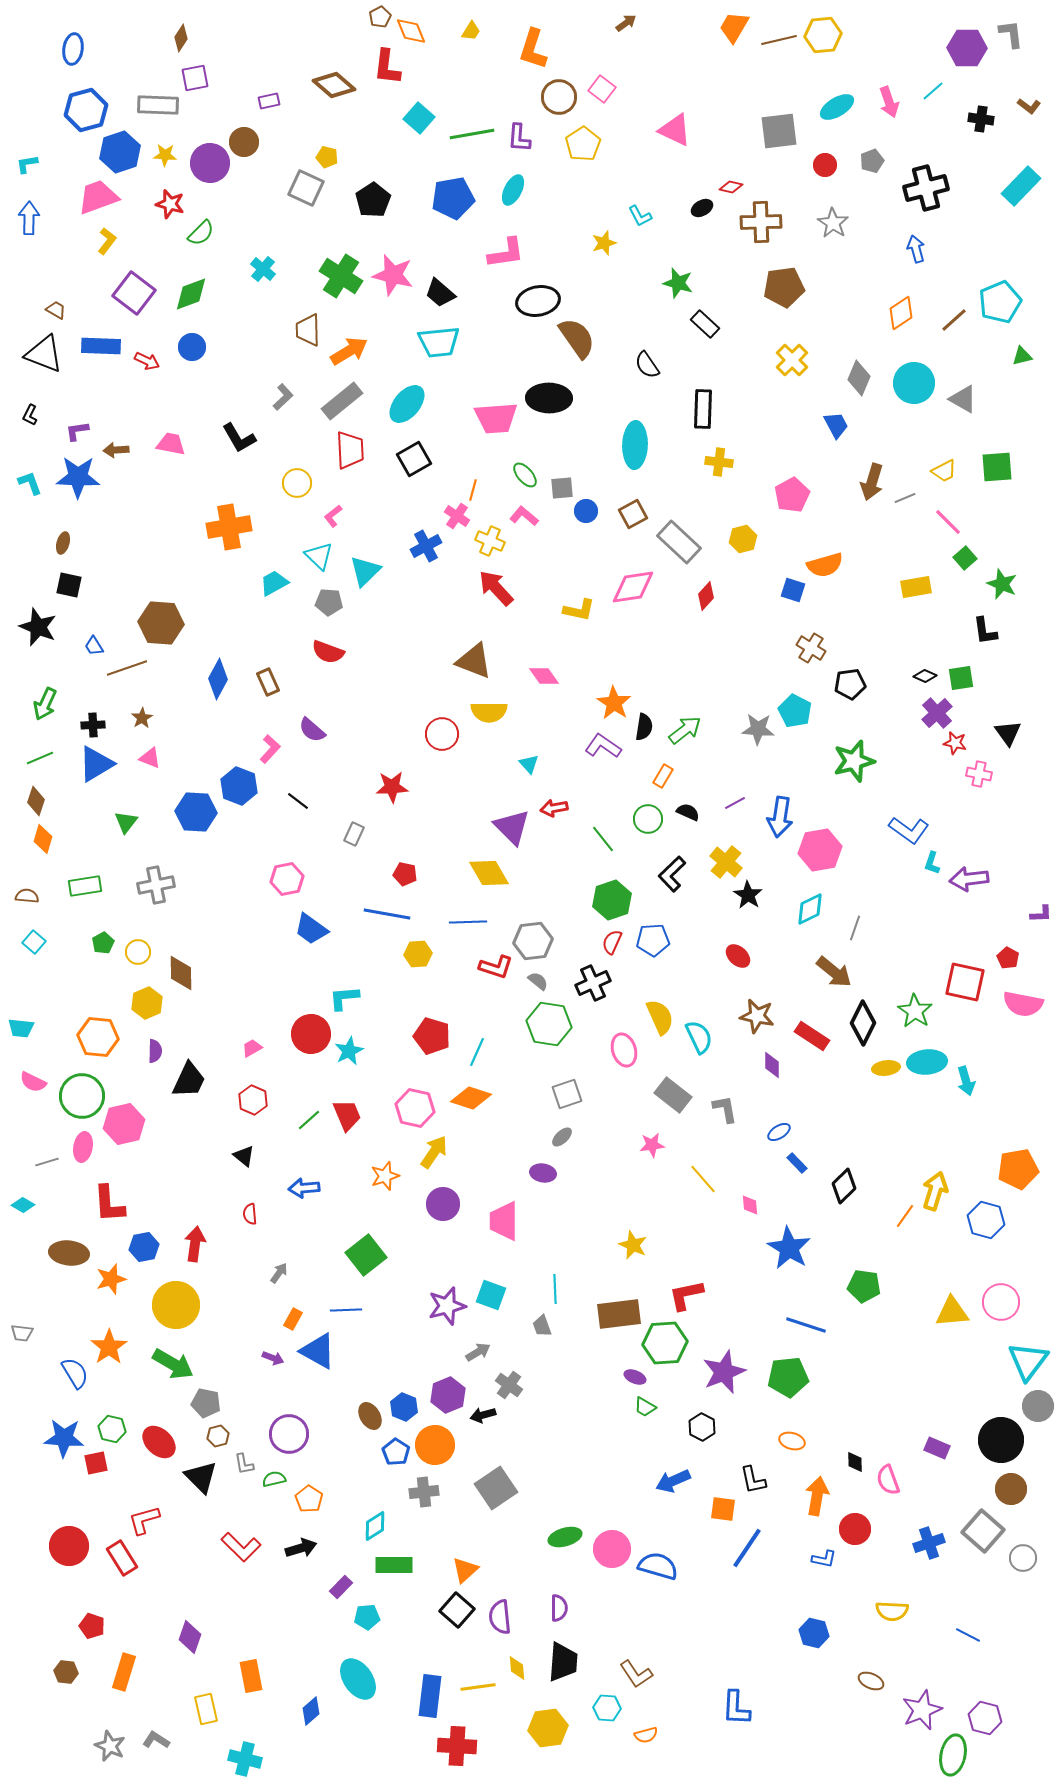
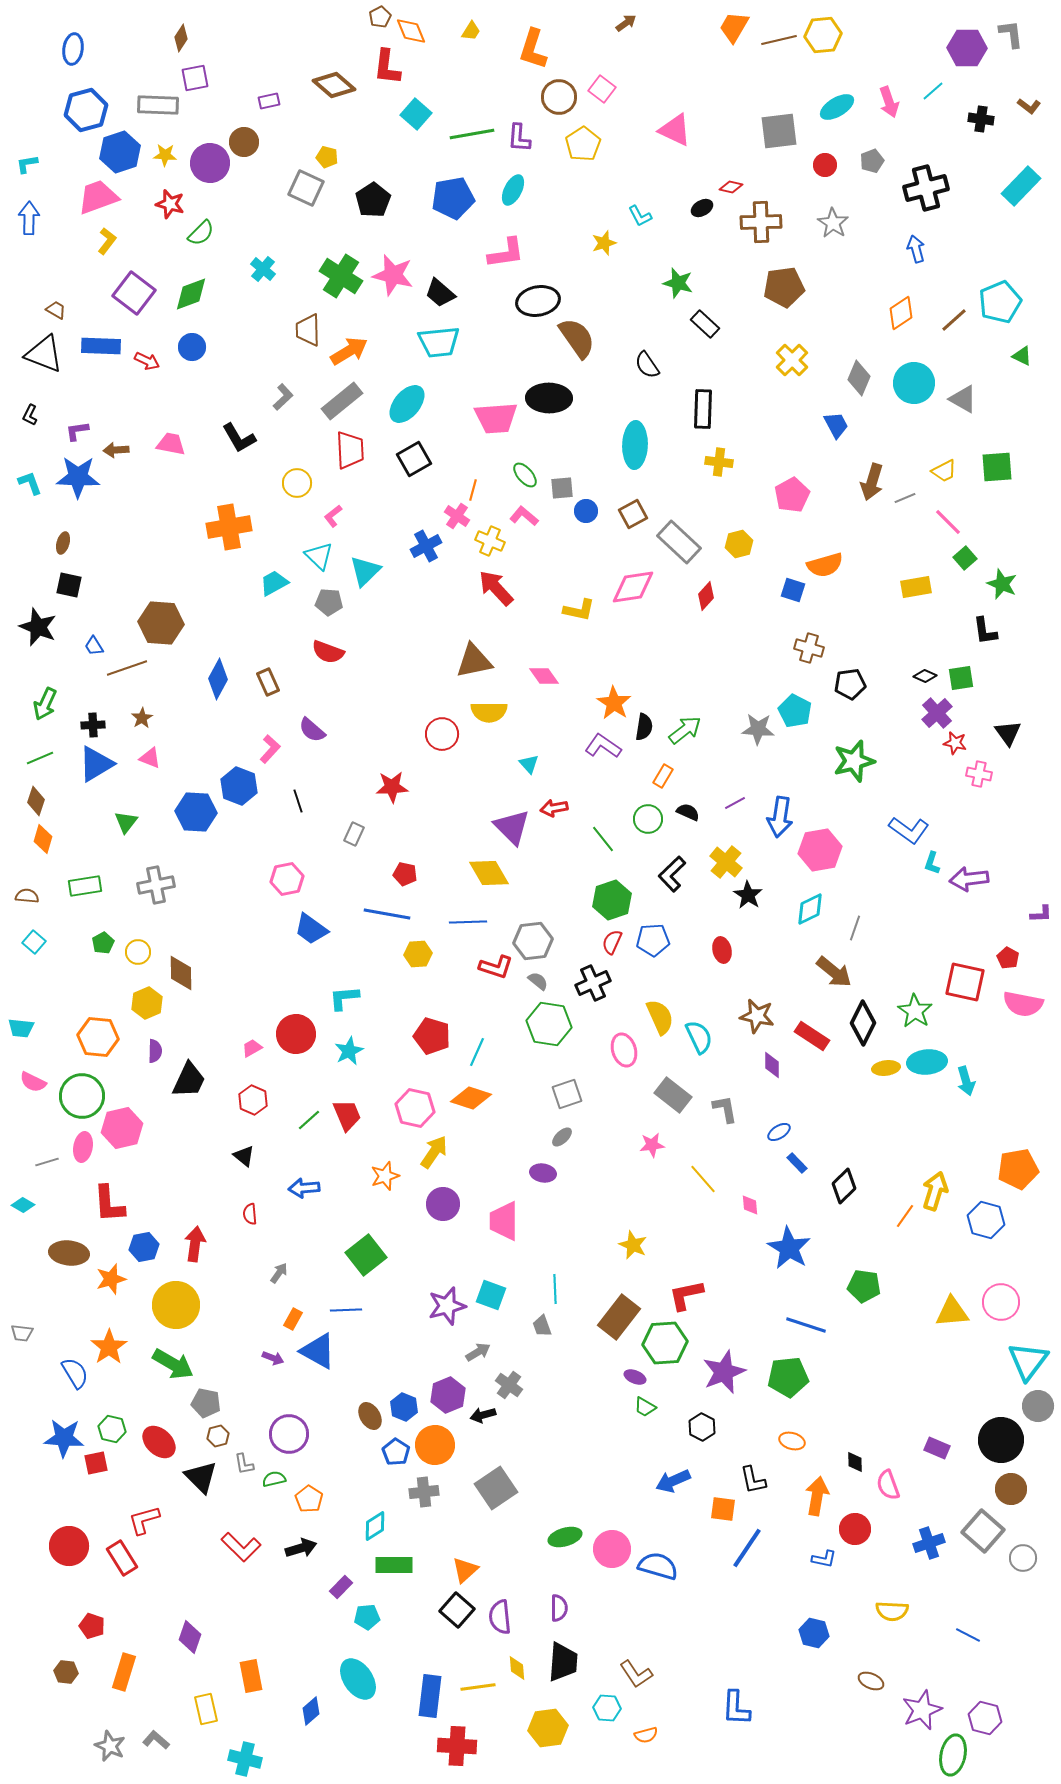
cyan square at (419, 118): moved 3 px left, 4 px up
green triangle at (1022, 356): rotated 40 degrees clockwise
yellow hexagon at (743, 539): moved 4 px left, 5 px down
brown cross at (811, 648): moved 2 px left; rotated 16 degrees counterclockwise
brown triangle at (474, 661): rotated 33 degrees counterclockwise
black line at (298, 801): rotated 35 degrees clockwise
red ellipse at (738, 956): moved 16 px left, 6 px up; rotated 35 degrees clockwise
red circle at (311, 1034): moved 15 px left
pink hexagon at (124, 1124): moved 2 px left, 4 px down
brown rectangle at (619, 1314): moved 3 px down; rotated 45 degrees counterclockwise
pink semicircle at (888, 1480): moved 5 px down
gray L-shape at (156, 1740): rotated 8 degrees clockwise
